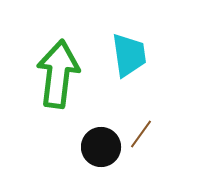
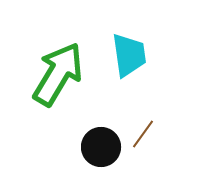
green arrow: rotated 24 degrees clockwise
brown line: moved 2 px right
